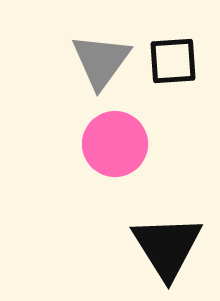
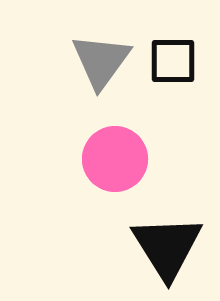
black square: rotated 4 degrees clockwise
pink circle: moved 15 px down
